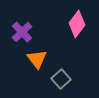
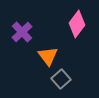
orange triangle: moved 11 px right, 3 px up
